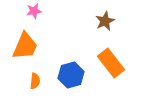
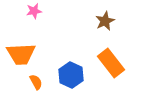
orange trapezoid: moved 4 px left, 8 px down; rotated 64 degrees clockwise
blue hexagon: rotated 20 degrees counterclockwise
orange semicircle: moved 1 px right, 1 px down; rotated 35 degrees counterclockwise
